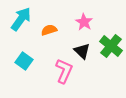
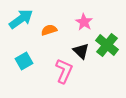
cyan arrow: rotated 20 degrees clockwise
green cross: moved 4 px left, 1 px up
black triangle: moved 1 px left
cyan square: rotated 24 degrees clockwise
